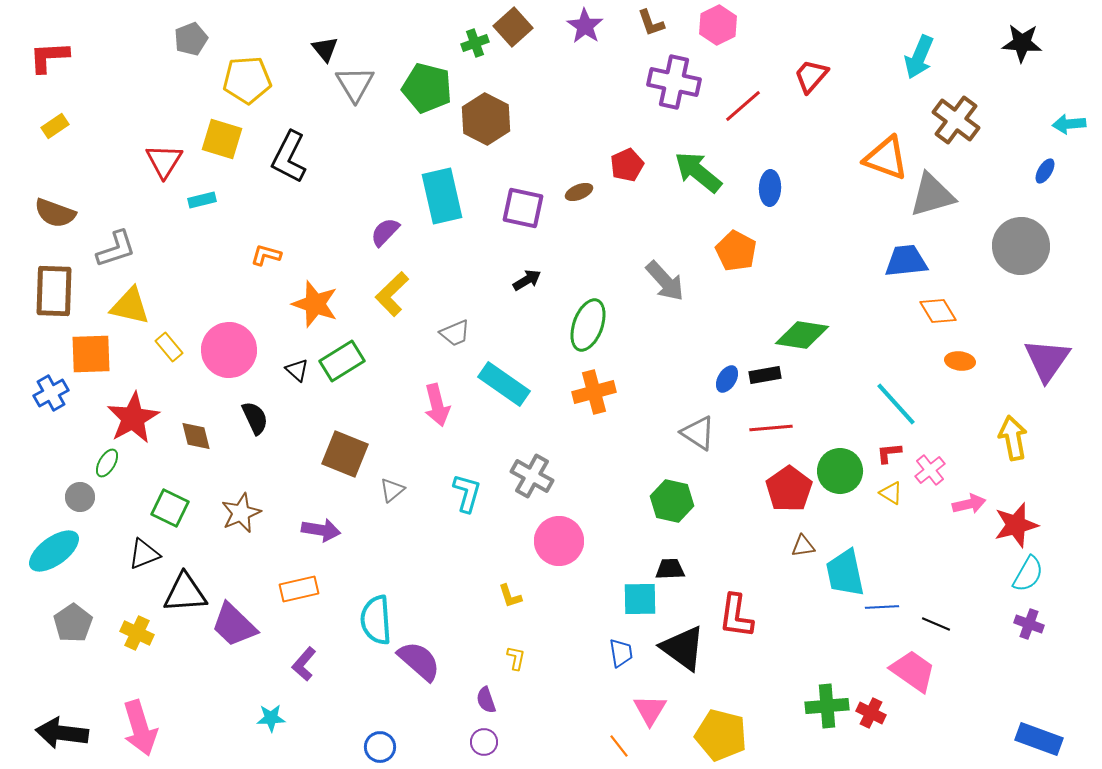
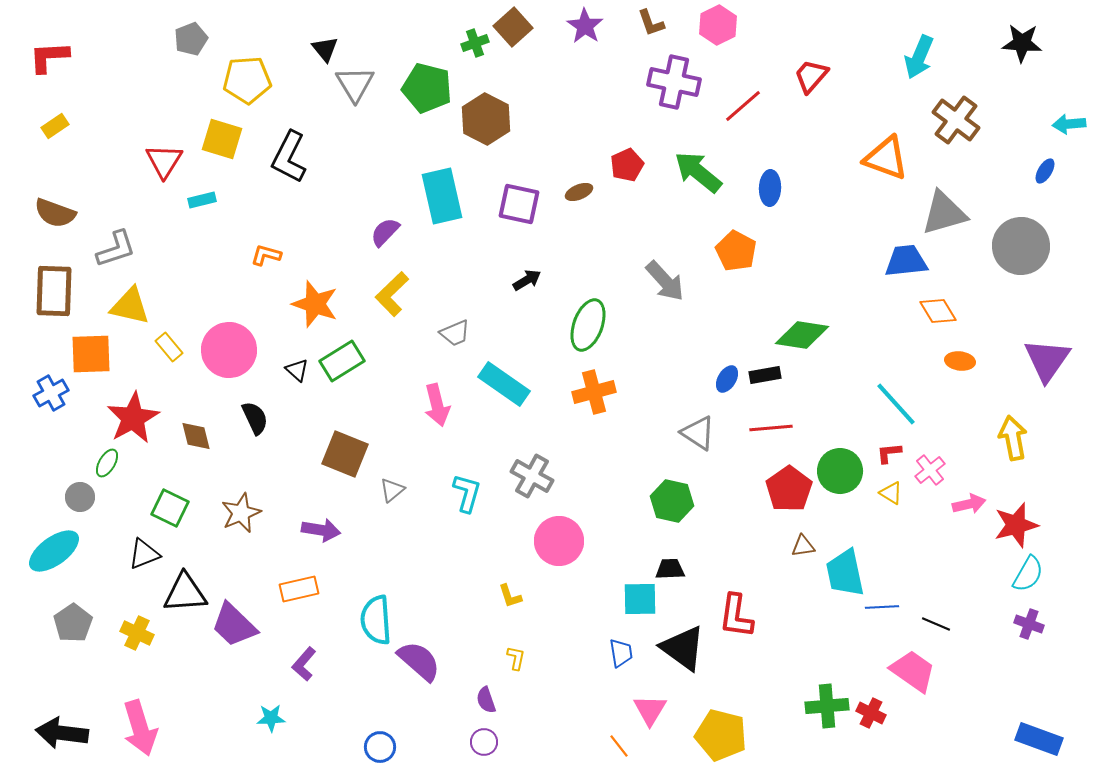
gray triangle at (932, 195): moved 12 px right, 18 px down
purple square at (523, 208): moved 4 px left, 4 px up
